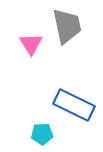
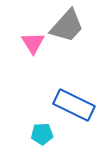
gray trapezoid: rotated 54 degrees clockwise
pink triangle: moved 2 px right, 1 px up
